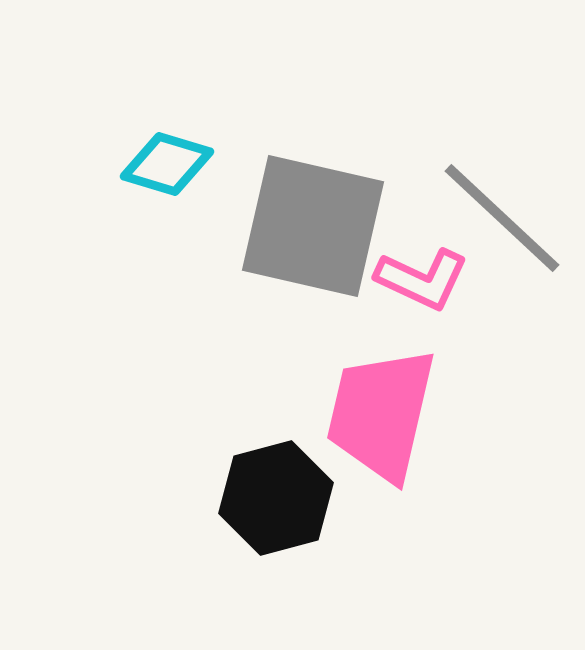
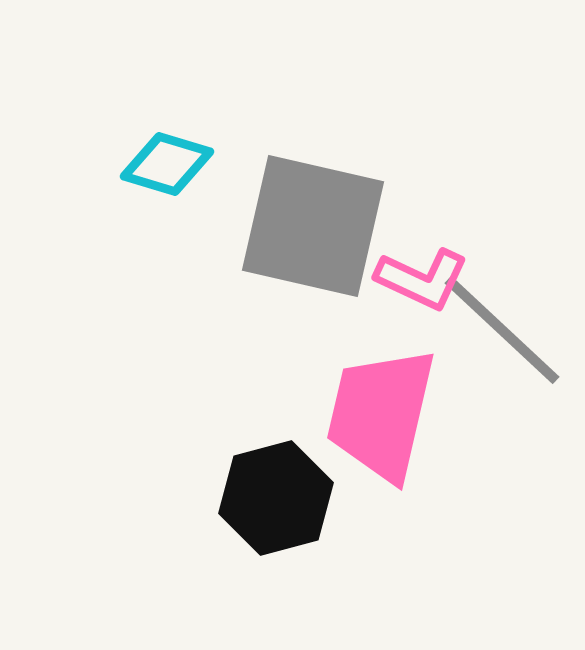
gray line: moved 112 px down
